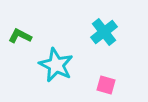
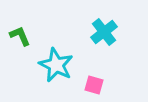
green L-shape: rotated 40 degrees clockwise
pink square: moved 12 px left
